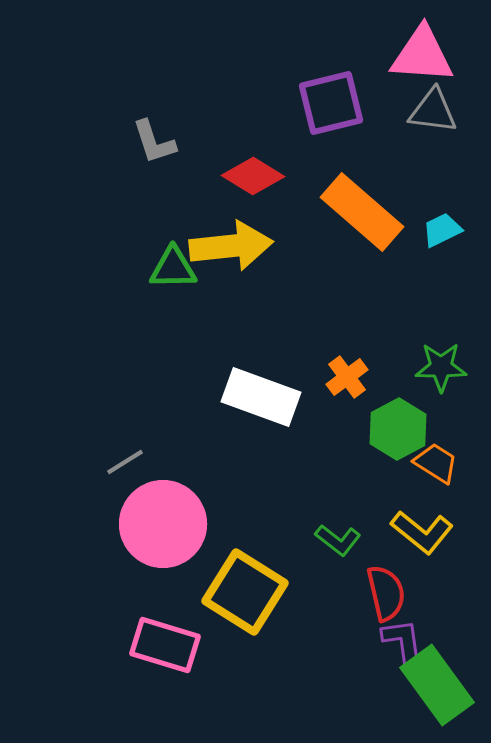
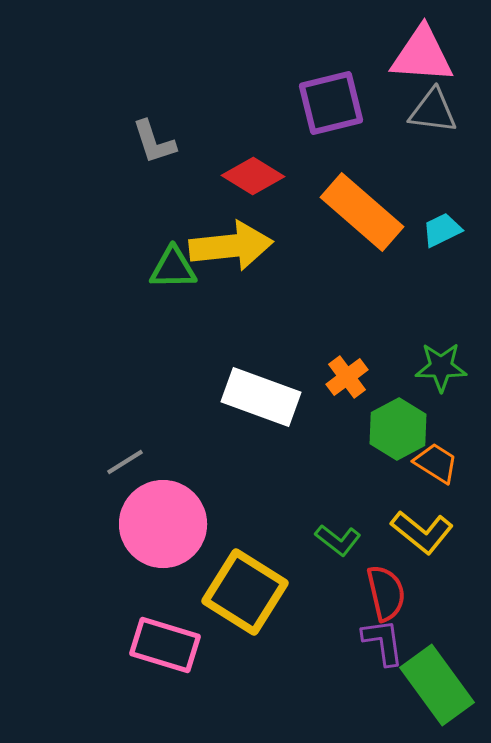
purple L-shape: moved 20 px left
